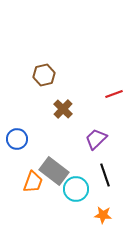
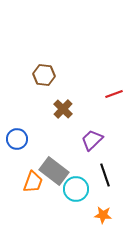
brown hexagon: rotated 20 degrees clockwise
purple trapezoid: moved 4 px left, 1 px down
